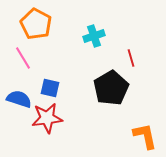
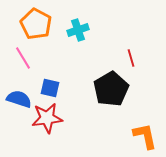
cyan cross: moved 16 px left, 6 px up
black pentagon: moved 1 px down
